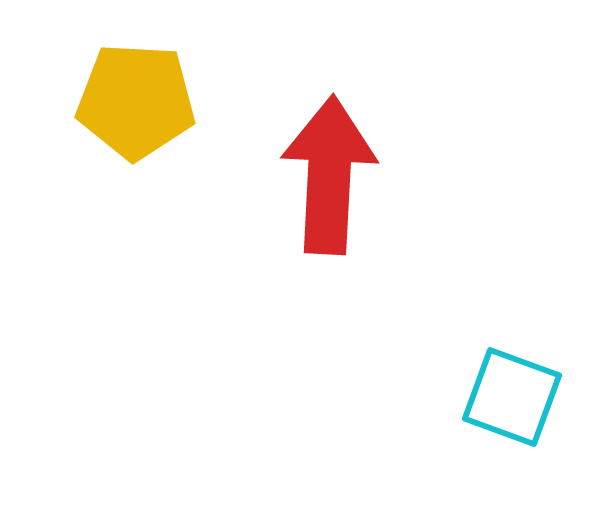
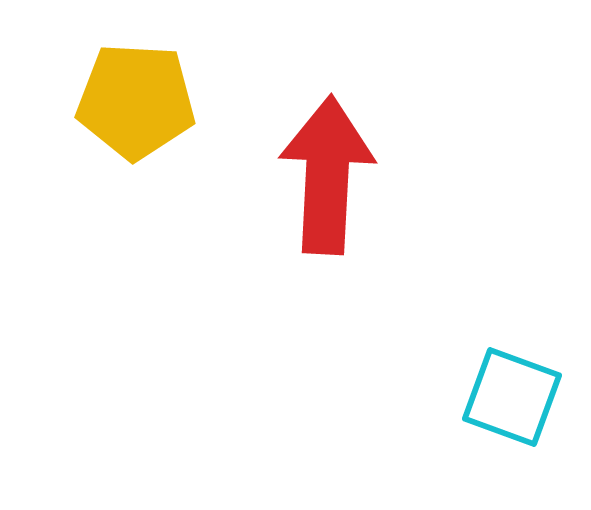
red arrow: moved 2 px left
